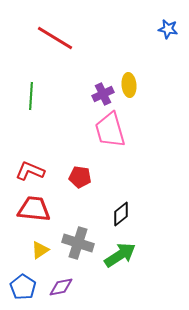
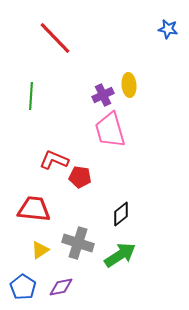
red line: rotated 15 degrees clockwise
purple cross: moved 1 px down
red L-shape: moved 24 px right, 11 px up
